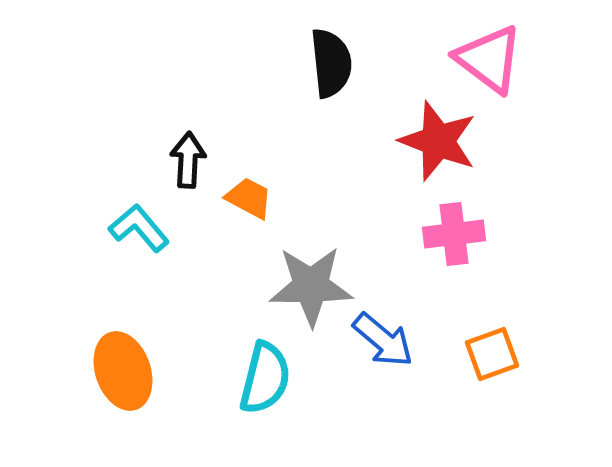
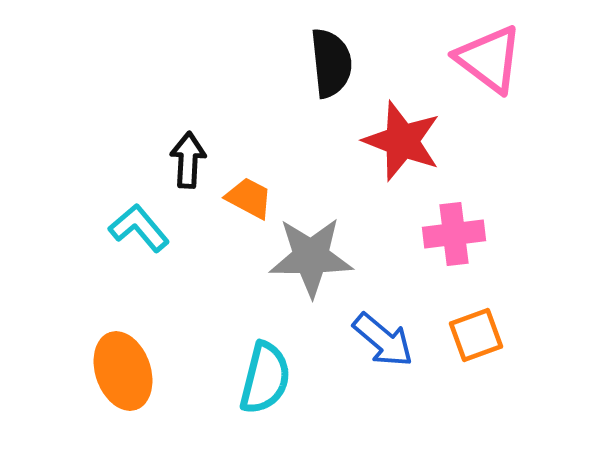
red star: moved 36 px left
gray star: moved 29 px up
orange square: moved 16 px left, 19 px up
